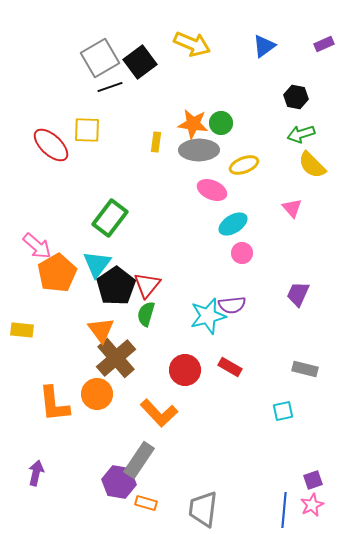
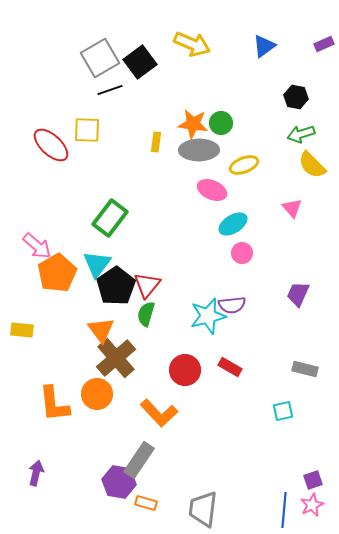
black line at (110, 87): moved 3 px down
